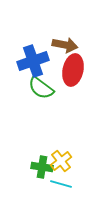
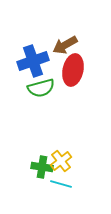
brown arrow: rotated 140 degrees clockwise
green semicircle: rotated 52 degrees counterclockwise
